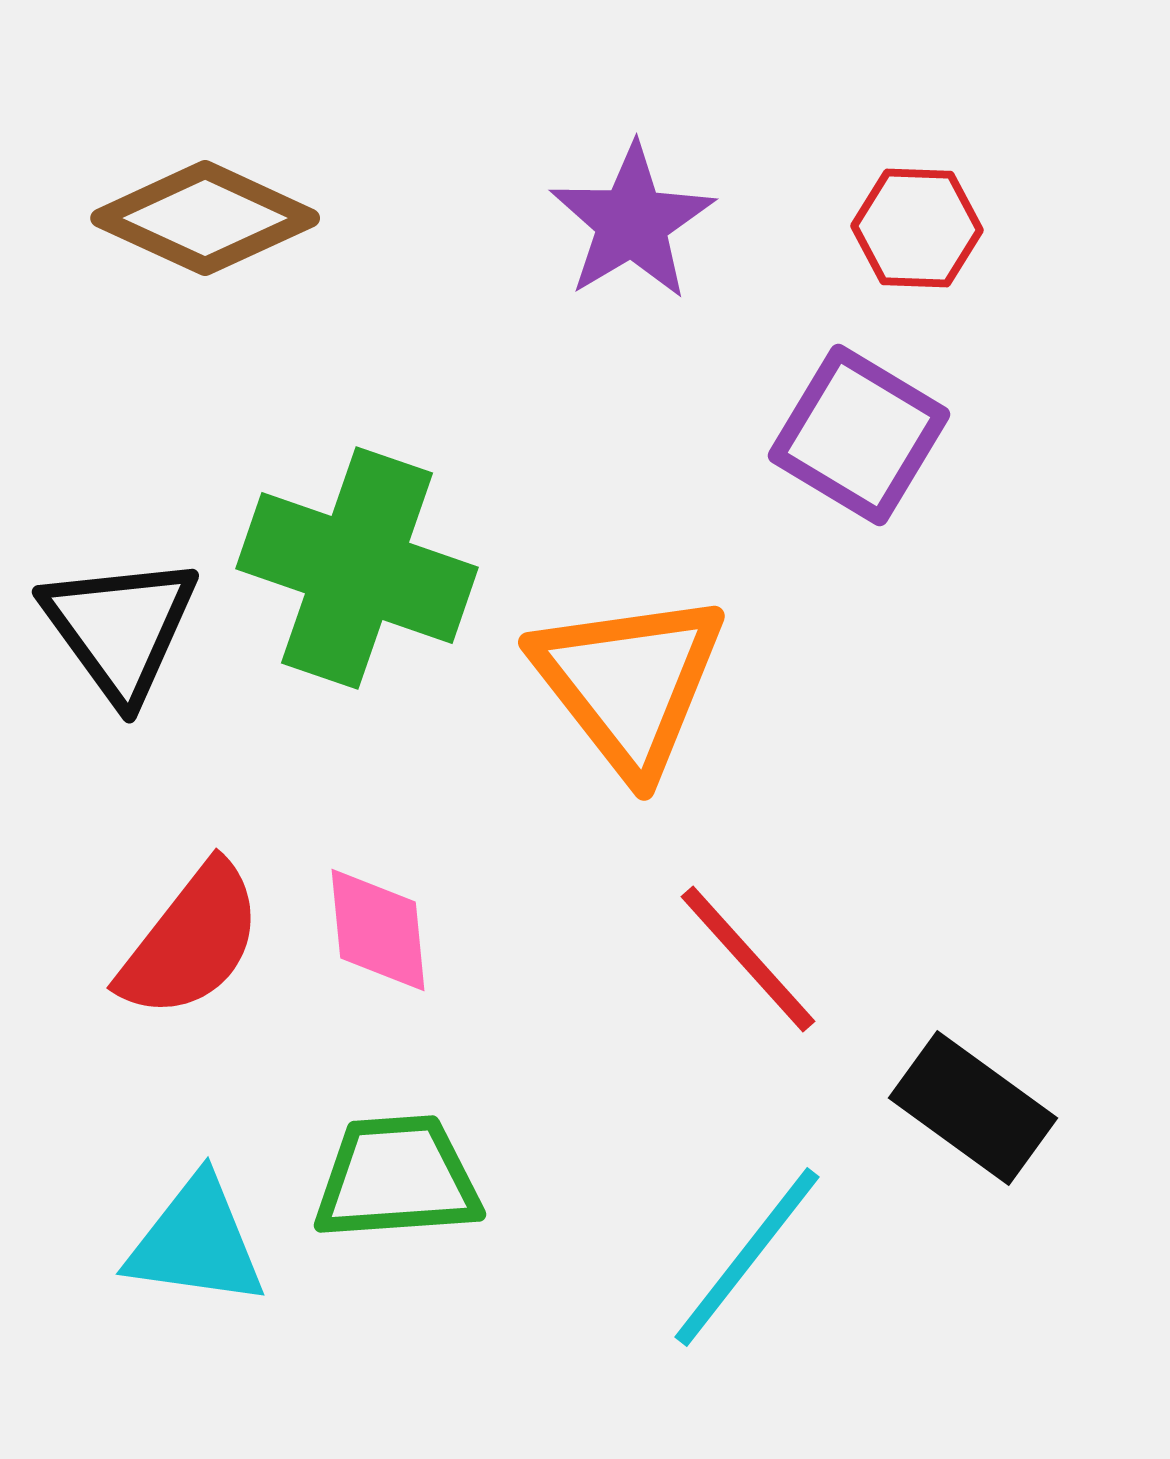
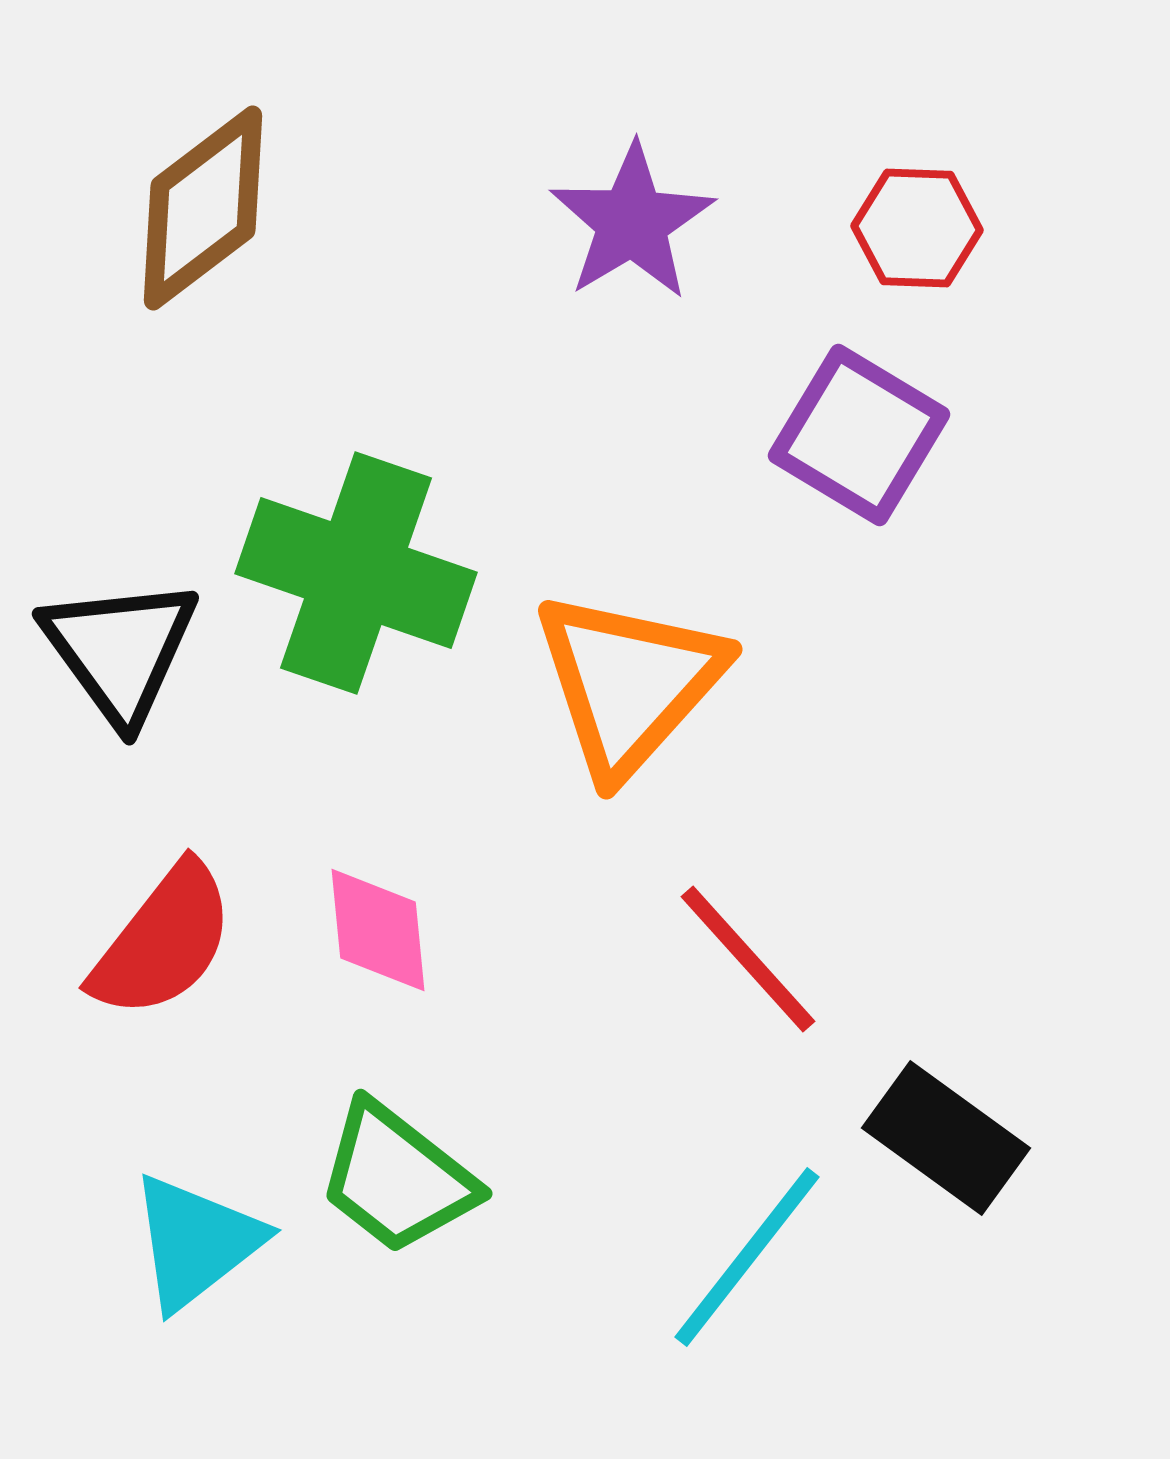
brown diamond: moved 2 px left, 10 px up; rotated 62 degrees counterclockwise
green cross: moved 1 px left, 5 px down
black triangle: moved 22 px down
orange triangle: rotated 20 degrees clockwise
red semicircle: moved 28 px left
black rectangle: moved 27 px left, 30 px down
green trapezoid: rotated 138 degrees counterclockwise
cyan triangle: rotated 46 degrees counterclockwise
